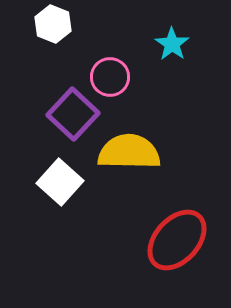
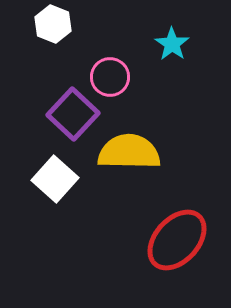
white square: moved 5 px left, 3 px up
